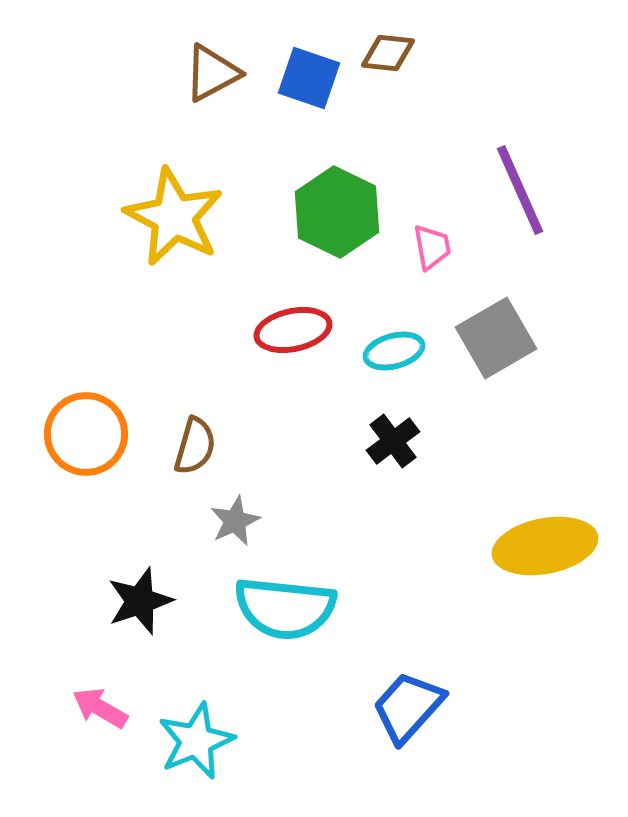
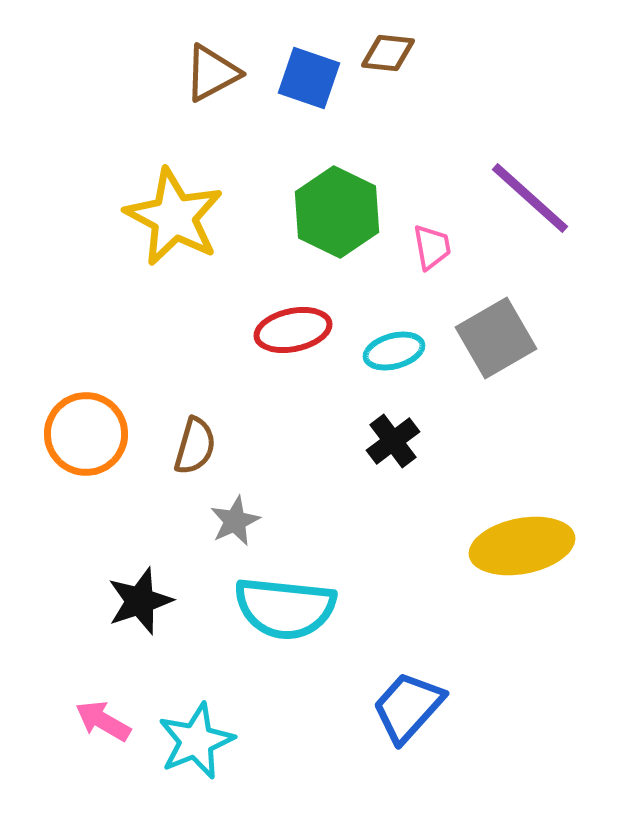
purple line: moved 10 px right, 8 px down; rotated 24 degrees counterclockwise
yellow ellipse: moved 23 px left
pink arrow: moved 3 px right, 13 px down
